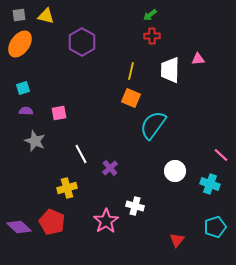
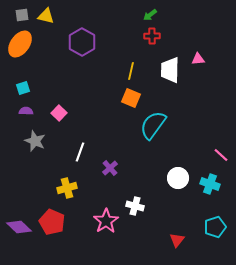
gray square: moved 3 px right
pink square: rotated 35 degrees counterclockwise
white line: moved 1 px left, 2 px up; rotated 48 degrees clockwise
white circle: moved 3 px right, 7 px down
